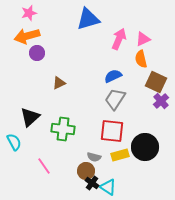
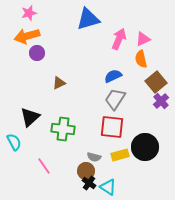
brown square: rotated 25 degrees clockwise
red square: moved 4 px up
black cross: moved 3 px left
